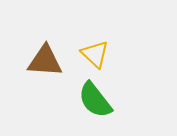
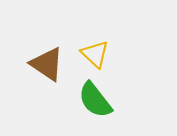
brown triangle: moved 2 px right, 3 px down; rotated 30 degrees clockwise
